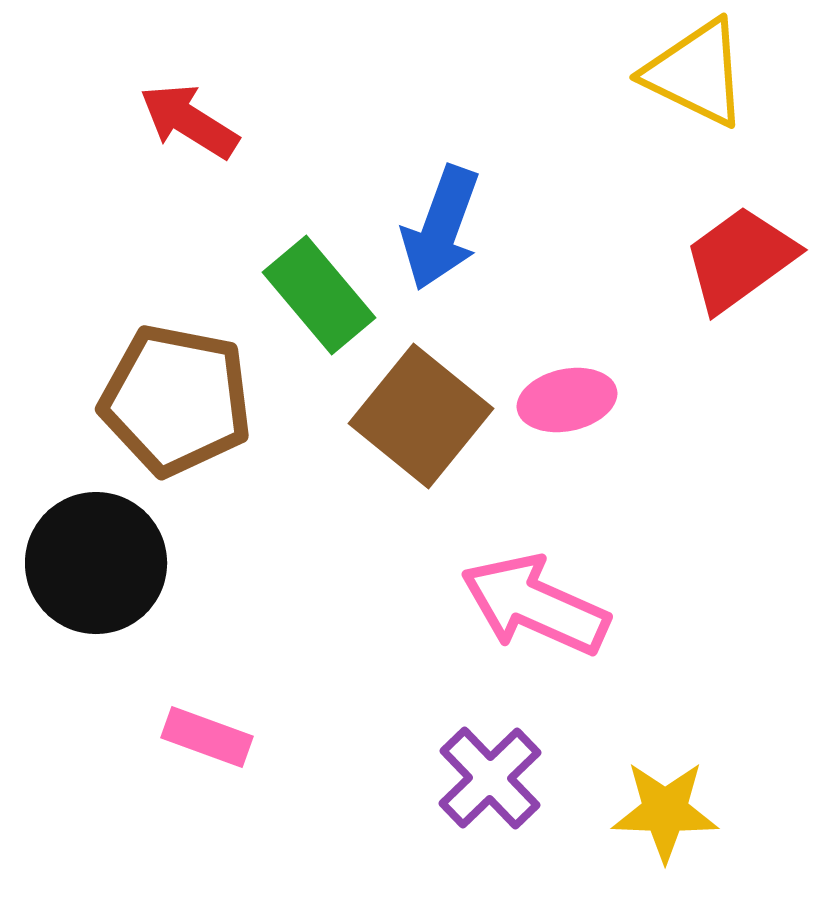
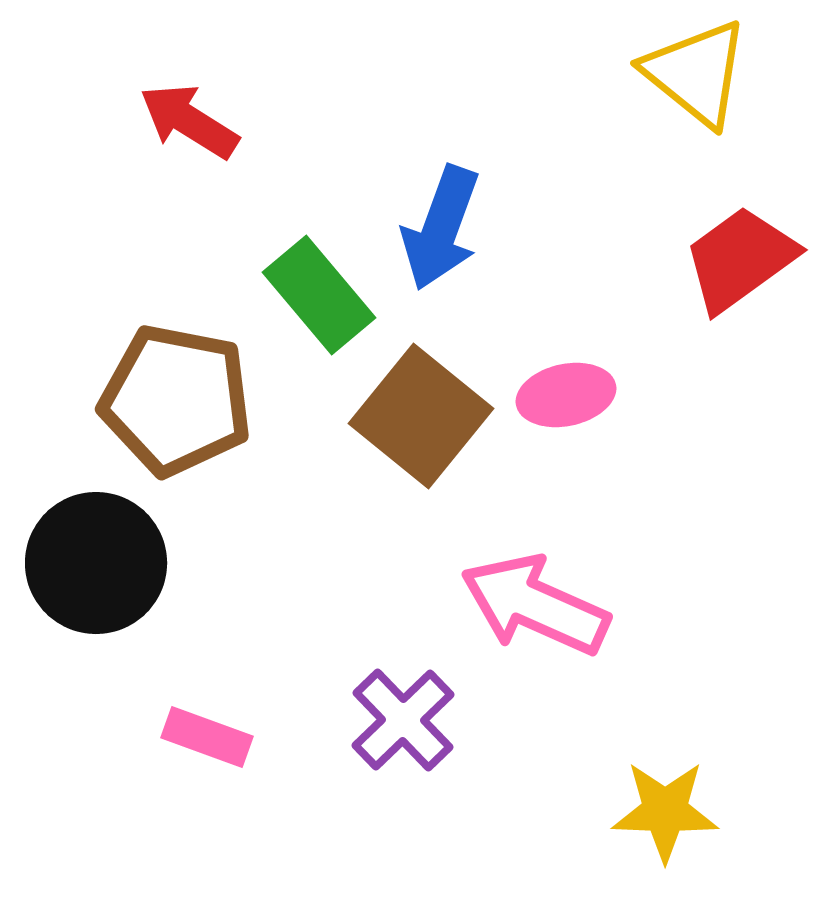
yellow triangle: rotated 13 degrees clockwise
pink ellipse: moved 1 px left, 5 px up
purple cross: moved 87 px left, 58 px up
